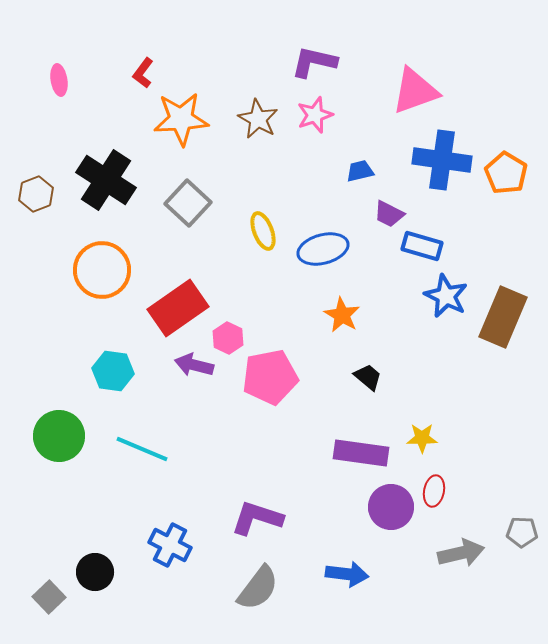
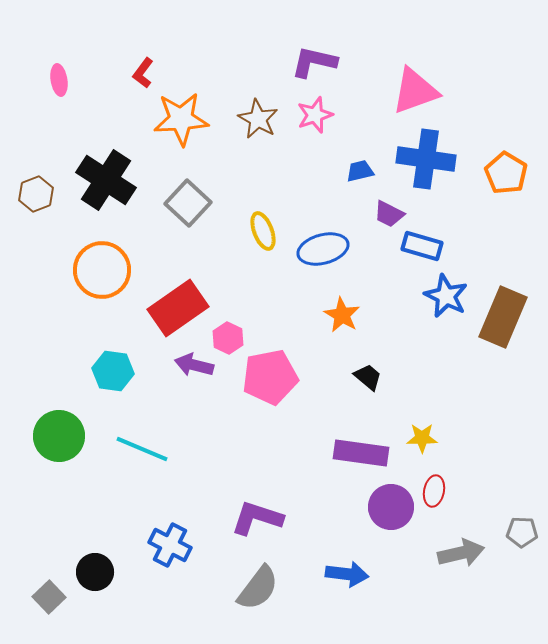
blue cross at (442, 160): moved 16 px left, 1 px up
